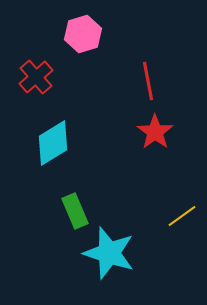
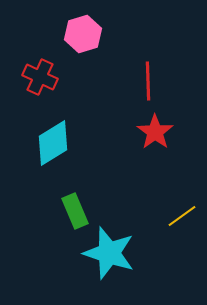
red cross: moved 4 px right; rotated 24 degrees counterclockwise
red line: rotated 9 degrees clockwise
